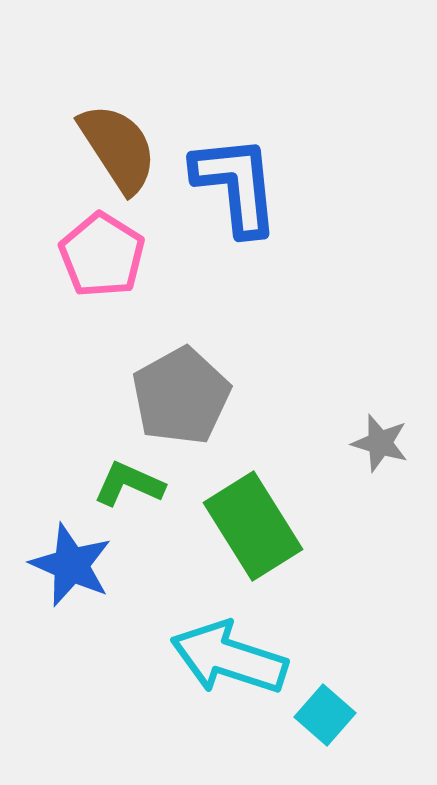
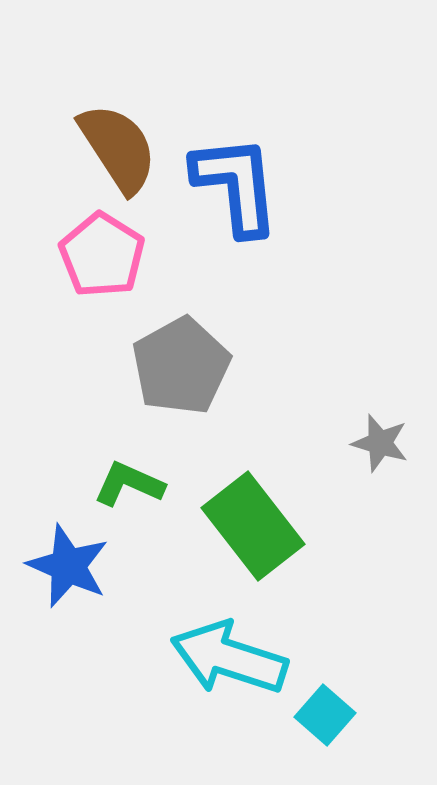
gray pentagon: moved 30 px up
green rectangle: rotated 6 degrees counterclockwise
blue star: moved 3 px left, 1 px down
